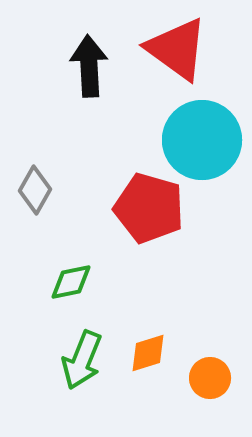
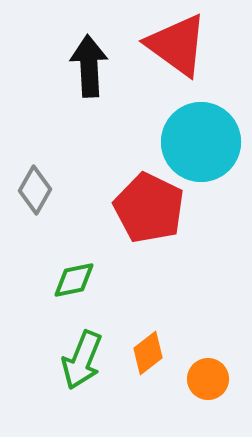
red triangle: moved 4 px up
cyan circle: moved 1 px left, 2 px down
red pentagon: rotated 10 degrees clockwise
green diamond: moved 3 px right, 2 px up
orange diamond: rotated 21 degrees counterclockwise
orange circle: moved 2 px left, 1 px down
